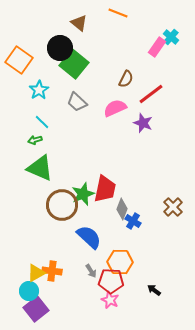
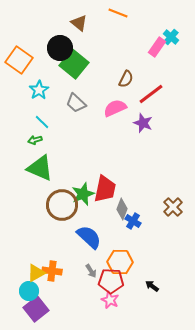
gray trapezoid: moved 1 px left, 1 px down
black arrow: moved 2 px left, 4 px up
